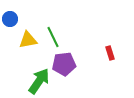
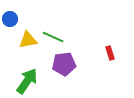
green line: rotated 40 degrees counterclockwise
green arrow: moved 12 px left
